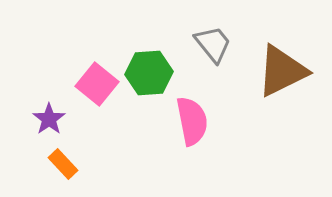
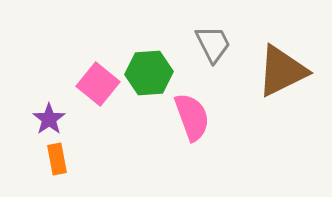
gray trapezoid: rotated 12 degrees clockwise
pink square: moved 1 px right
pink semicircle: moved 4 px up; rotated 9 degrees counterclockwise
orange rectangle: moved 6 px left, 5 px up; rotated 32 degrees clockwise
